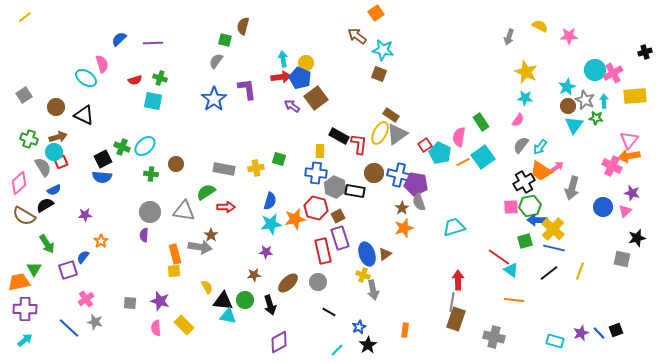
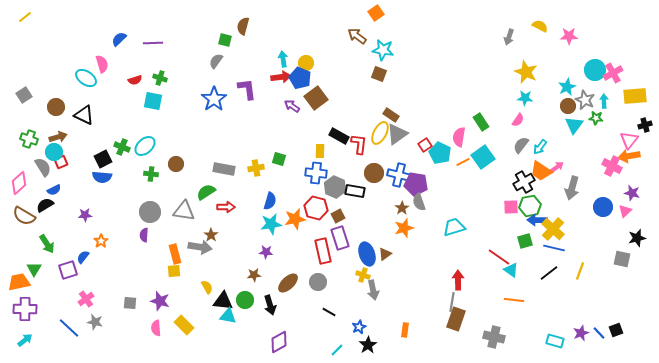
black cross at (645, 52): moved 73 px down
